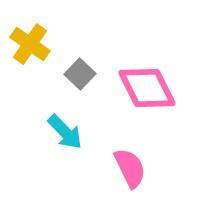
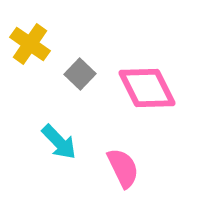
cyan arrow: moved 6 px left, 10 px down
pink semicircle: moved 7 px left
